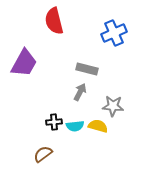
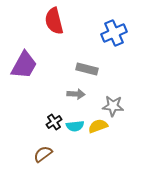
purple trapezoid: moved 2 px down
gray arrow: moved 4 px left, 2 px down; rotated 66 degrees clockwise
black cross: rotated 28 degrees counterclockwise
yellow semicircle: rotated 36 degrees counterclockwise
